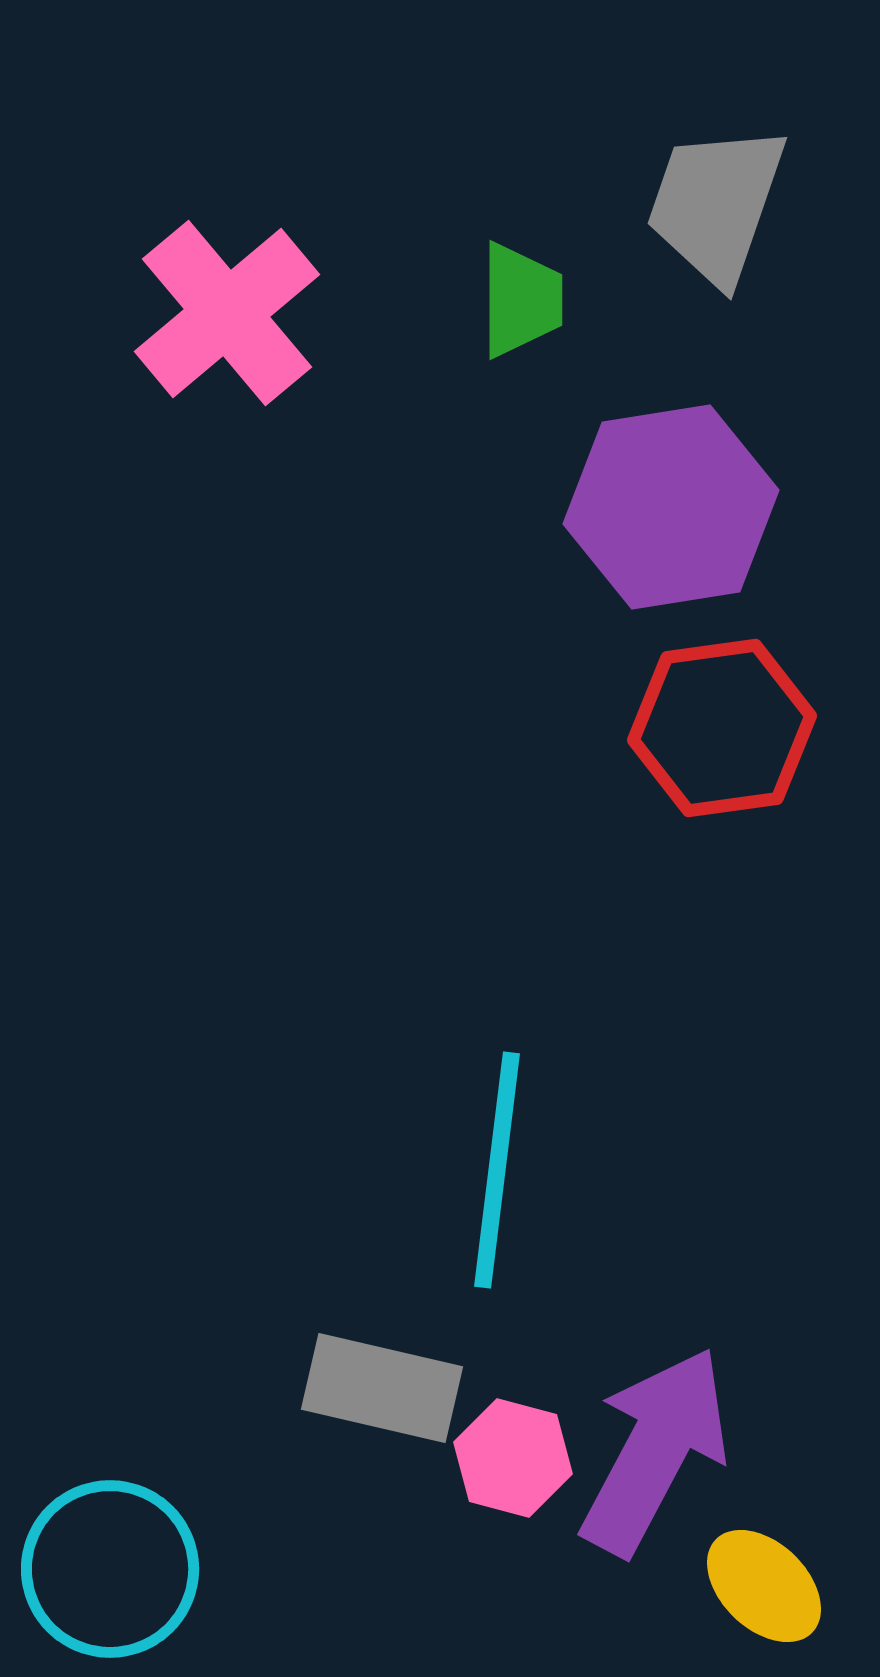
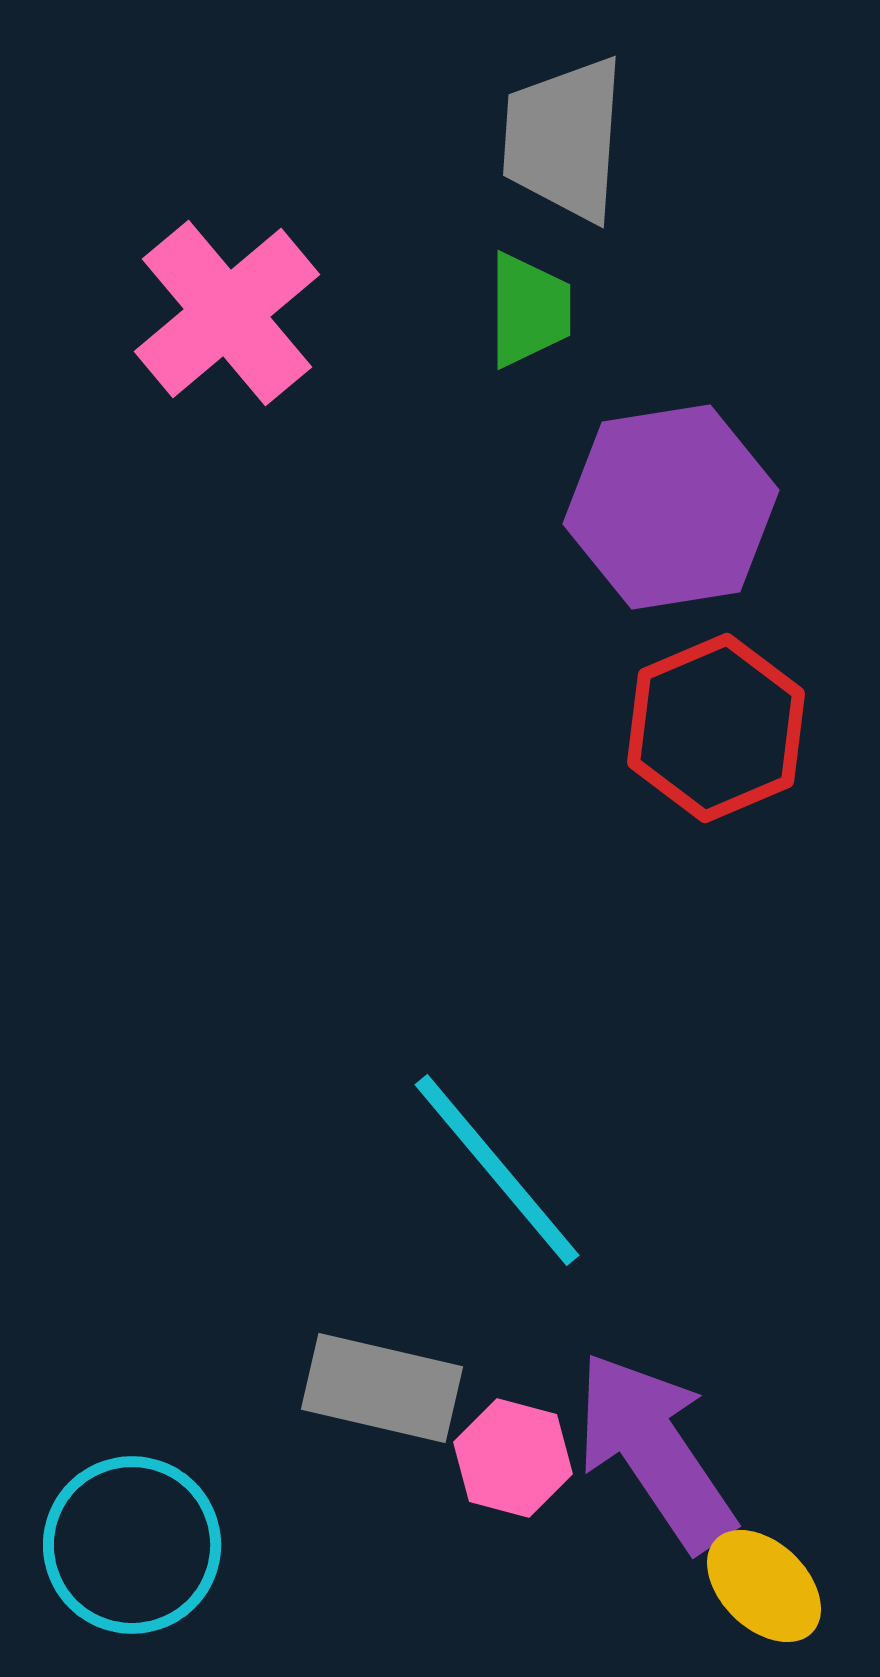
gray trapezoid: moved 152 px left, 65 px up; rotated 15 degrees counterclockwise
green trapezoid: moved 8 px right, 10 px down
red hexagon: moved 6 px left; rotated 15 degrees counterclockwise
cyan line: rotated 47 degrees counterclockwise
purple arrow: rotated 62 degrees counterclockwise
cyan circle: moved 22 px right, 24 px up
